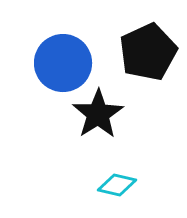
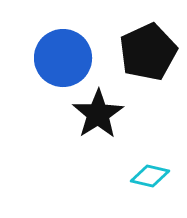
blue circle: moved 5 px up
cyan diamond: moved 33 px right, 9 px up
